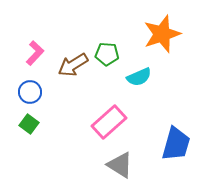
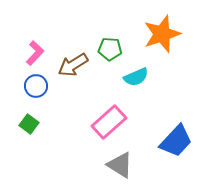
green pentagon: moved 3 px right, 5 px up
cyan semicircle: moved 3 px left
blue circle: moved 6 px right, 6 px up
blue trapezoid: moved 3 px up; rotated 27 degrees clockwise
